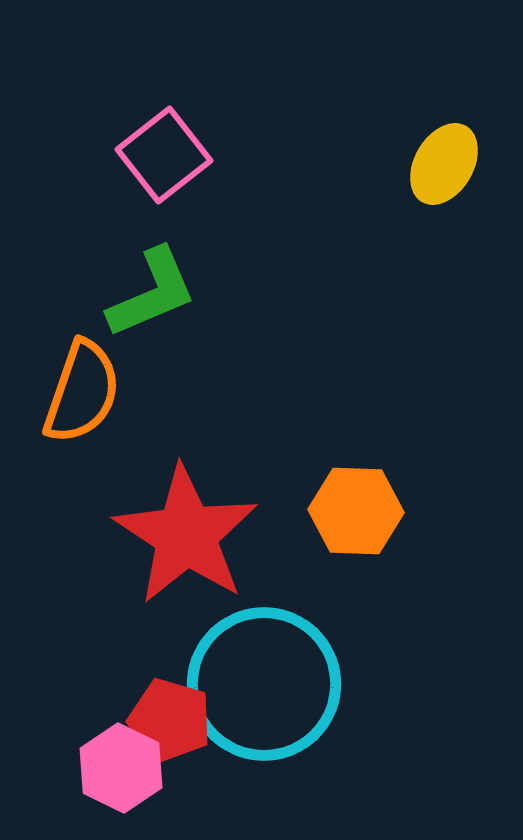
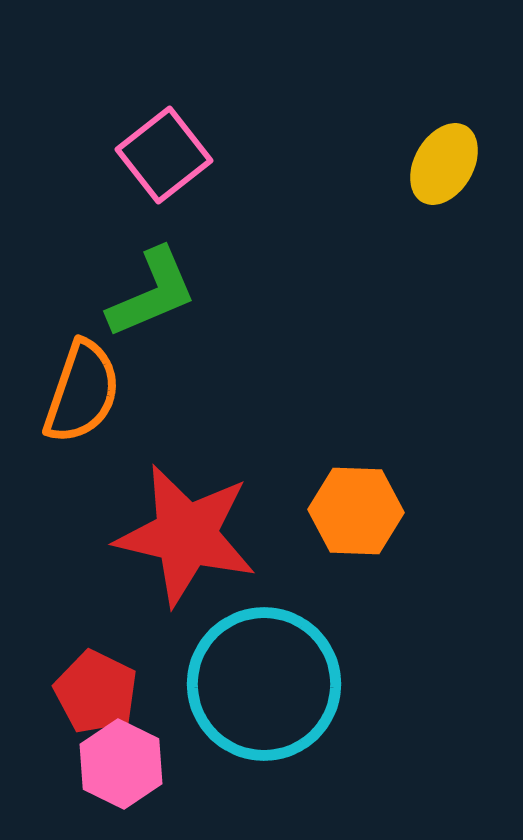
red star: rotated 20 degrees counterclockwise
red pentagon: moved 74 px left, 28 px up; rotated 10 degrees clockwise
pink hexagon: moved 4 px up
